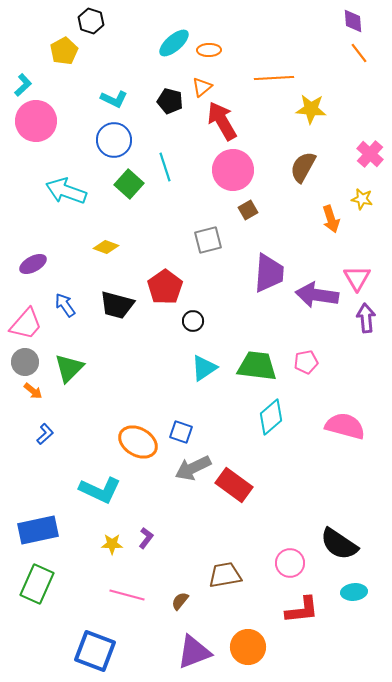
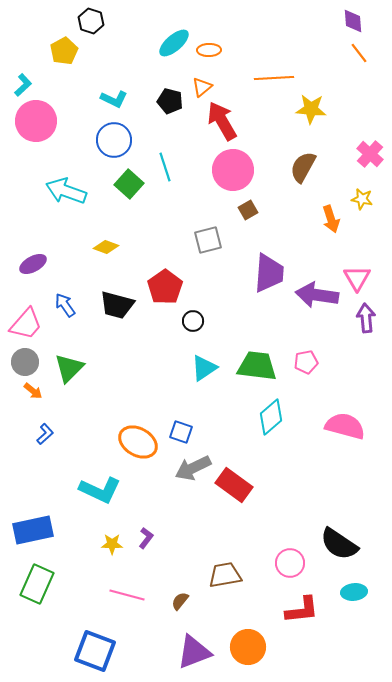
blue rectangle at (38, 530): moved 5 px left
